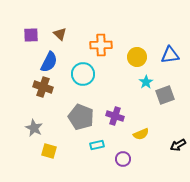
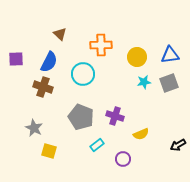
purple square: moved 15 px left, 24 px down
cyan star: moved 2 px left; rotated 24 degrees clockwise
gray square: moved 4 px right, 12 px up
cyan rectangle: rotated 24 degrees counterclockwise
